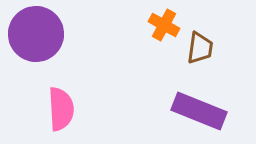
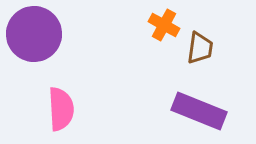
purple circle: moved 2 px left
